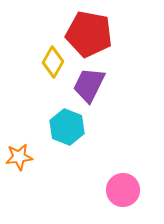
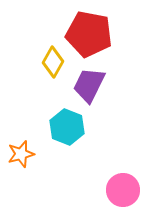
orange star: moved 2 px right, 3 px up; rotated 8 degrees counterclockwise
